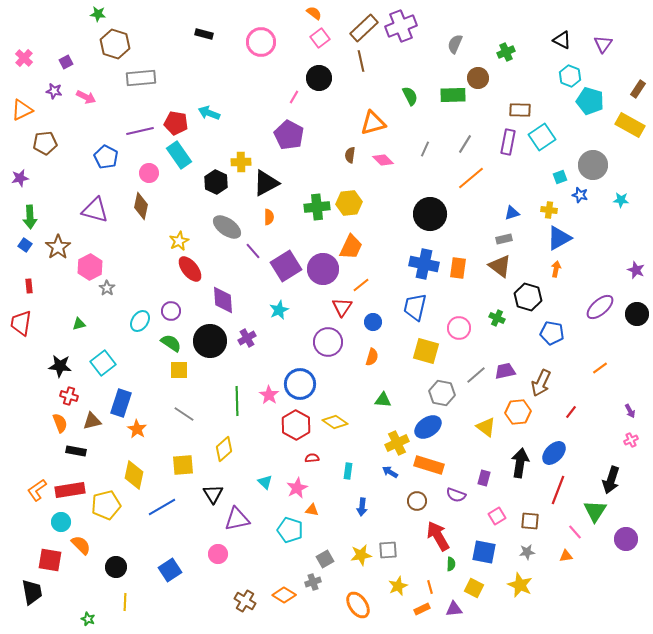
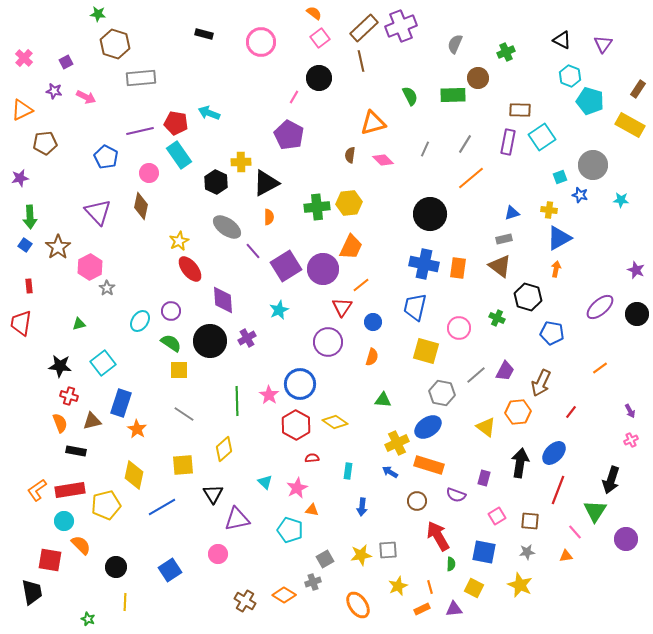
purple triangle at (95, 210): moved 3 px right, 2 px down; rotated 32 degrees clockwise
purple trapezoid at (505, 371): rotated 130 degrees clockwise
cyan circle at (61, 522): moved 3 px right, 1 px up
